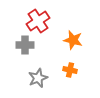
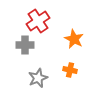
orange star: moved 1 px right, 1 px up; rotated 12 degrees clockwise
